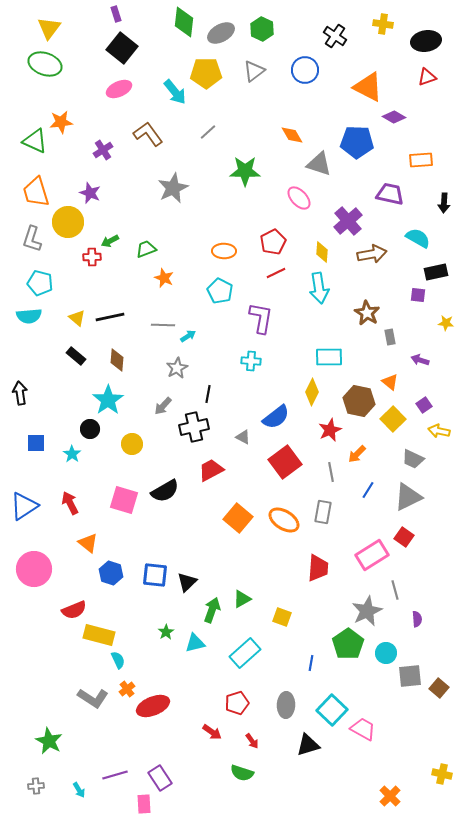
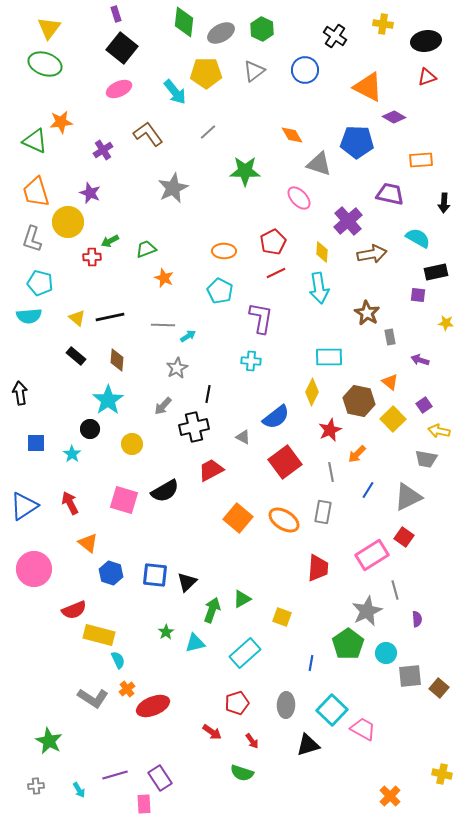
gray trapezoid at (413, 459): moved 13 px right; rotated 15 degrees counterclockwise
